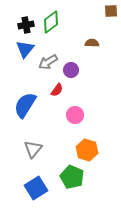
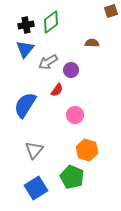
brown square: rotated 16 degrees counterclockwise
gray triangle: moved 1 px right, 1 px down
